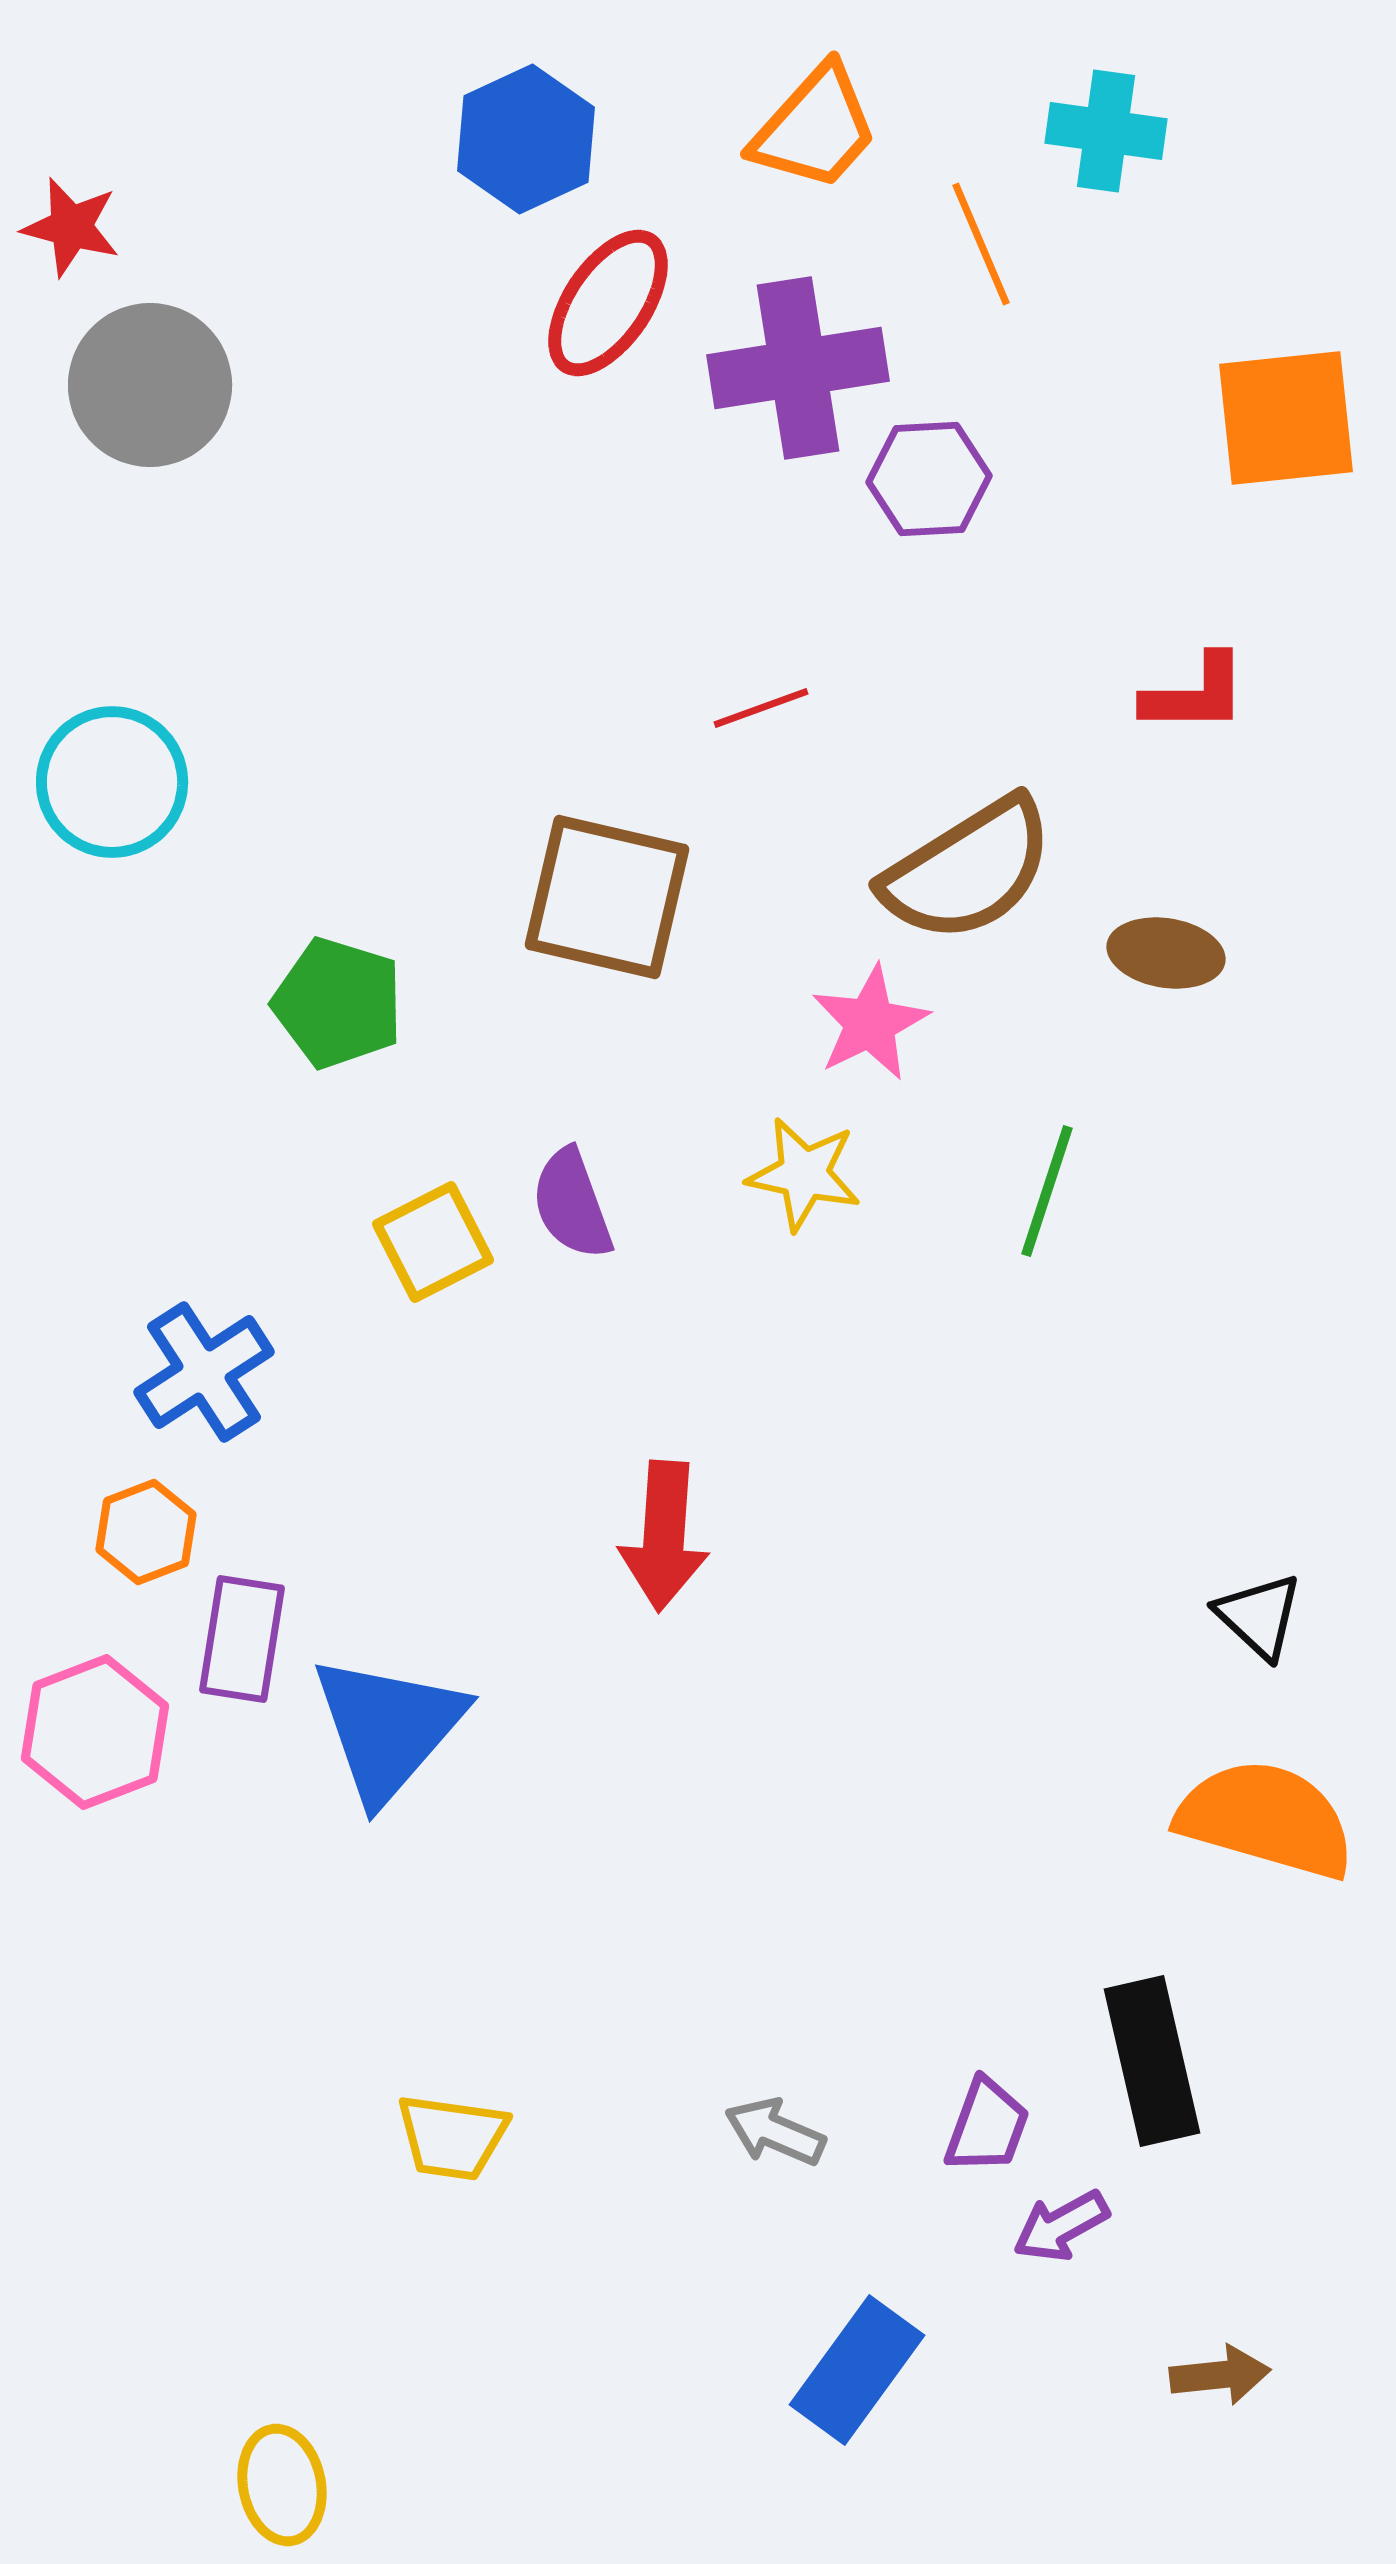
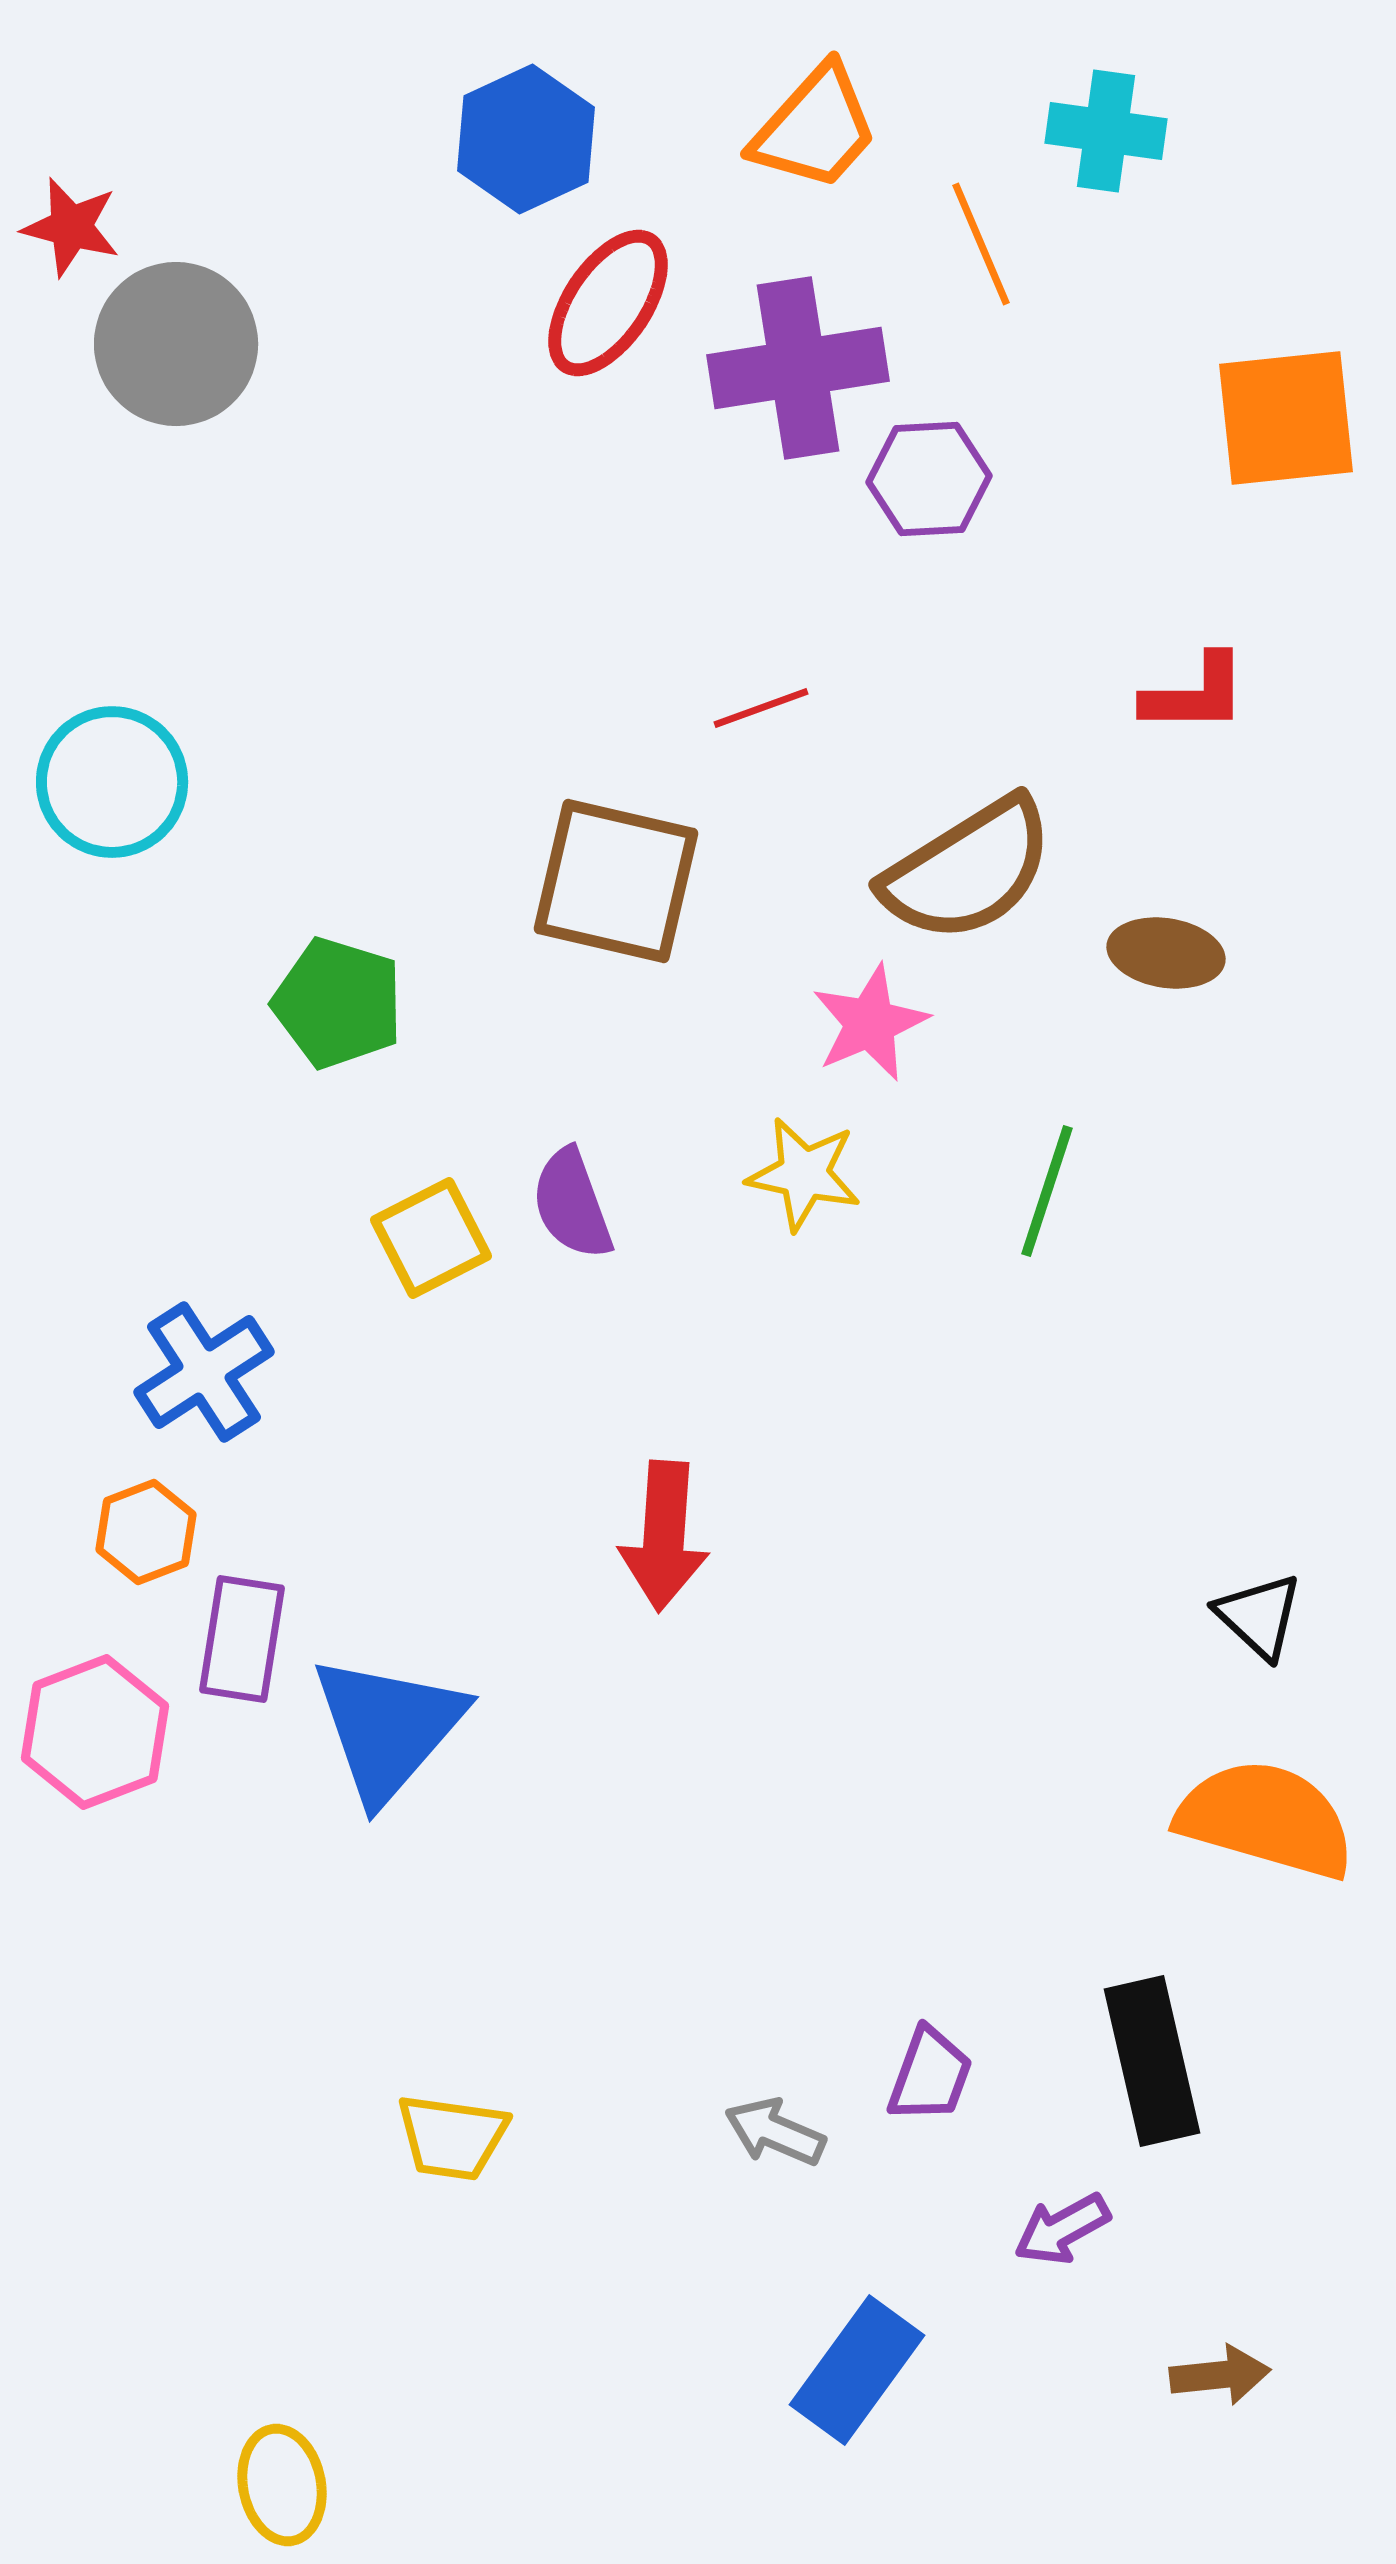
gray circle: moved 26 px right, 41 px up
brown square: moved 9 px right, 16 px up
pink star: rotated 3 degrees clockwise
yellow square: moved 2 px left, 4 px up
purple trapezoid: moved 57 px left, 51 px up
purple arrow: moved 1 px right, 3 px down
